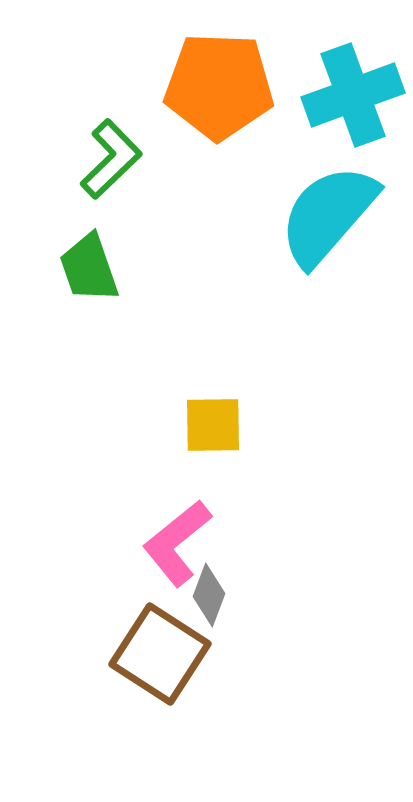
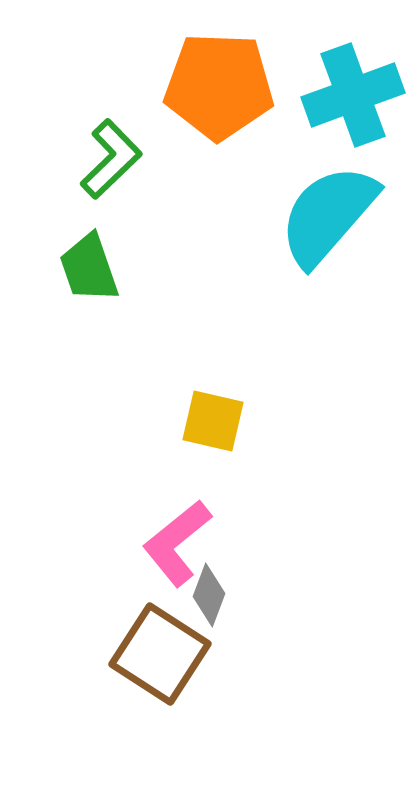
yellow square: moved 4 px up; rotated 14 degrees clockwise
